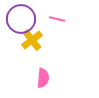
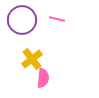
purple circle: moved 1 px right, 1 px down
yellow cross: moved 19 px down
